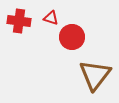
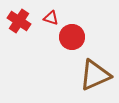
red cross: rotated 25 degrees clockwise
brown triangle: rotated 28 degrees clockwise
